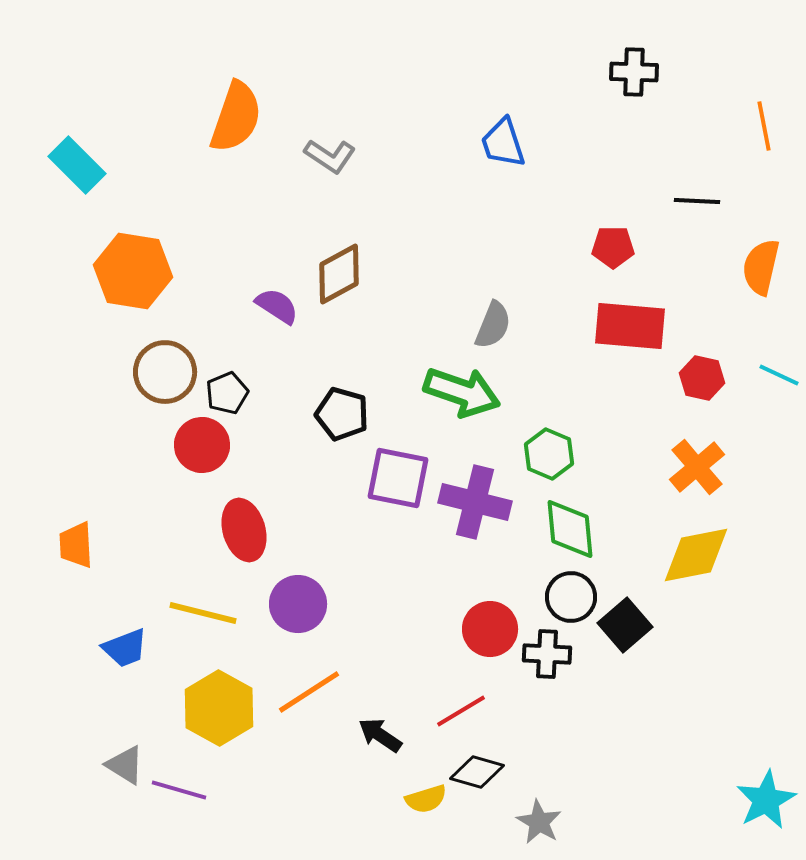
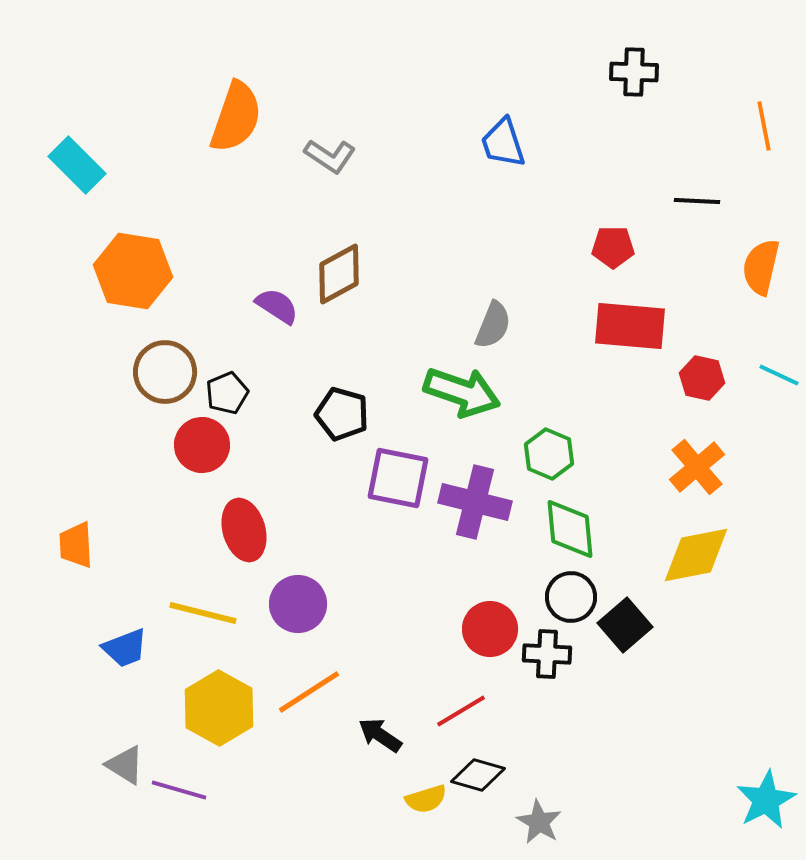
black diamond at (477, 772): moved 1 px right, 3 px down
